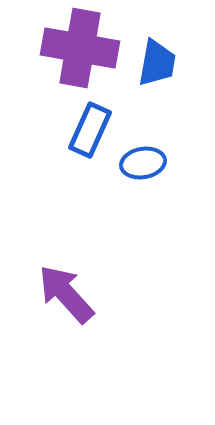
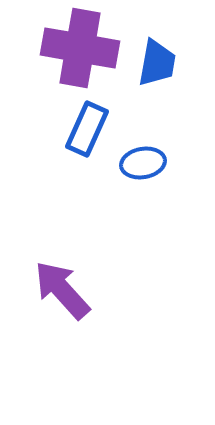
blue rectangle: moved 3 px left, 1 px up
purple arrow: moved 4 px left, 4 px up
